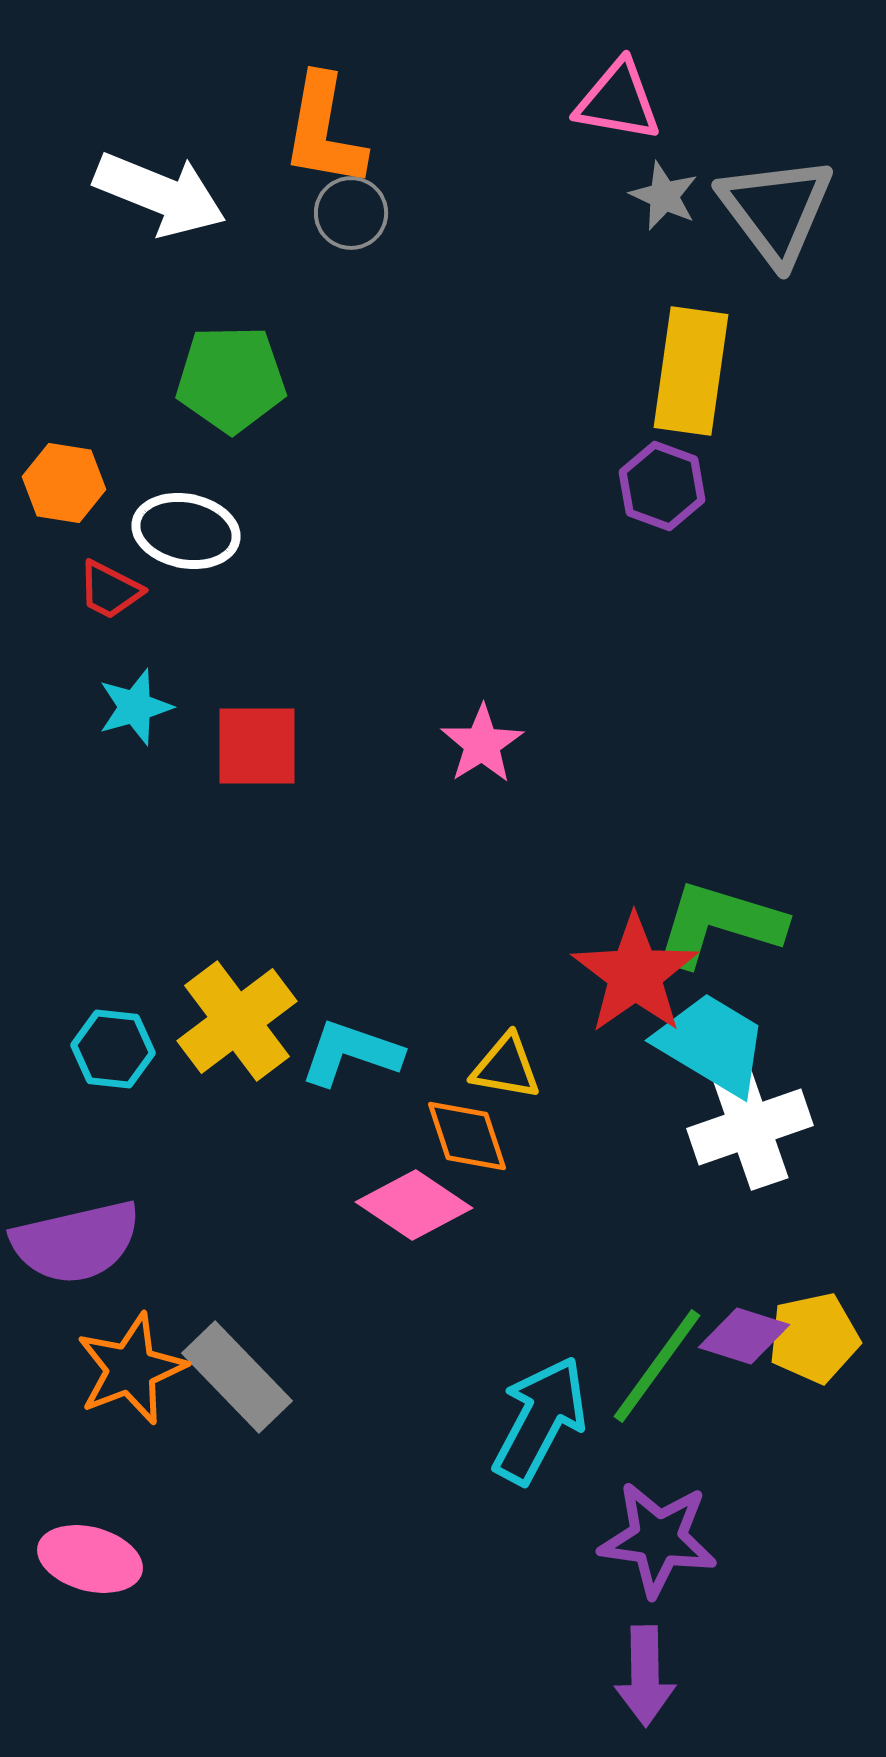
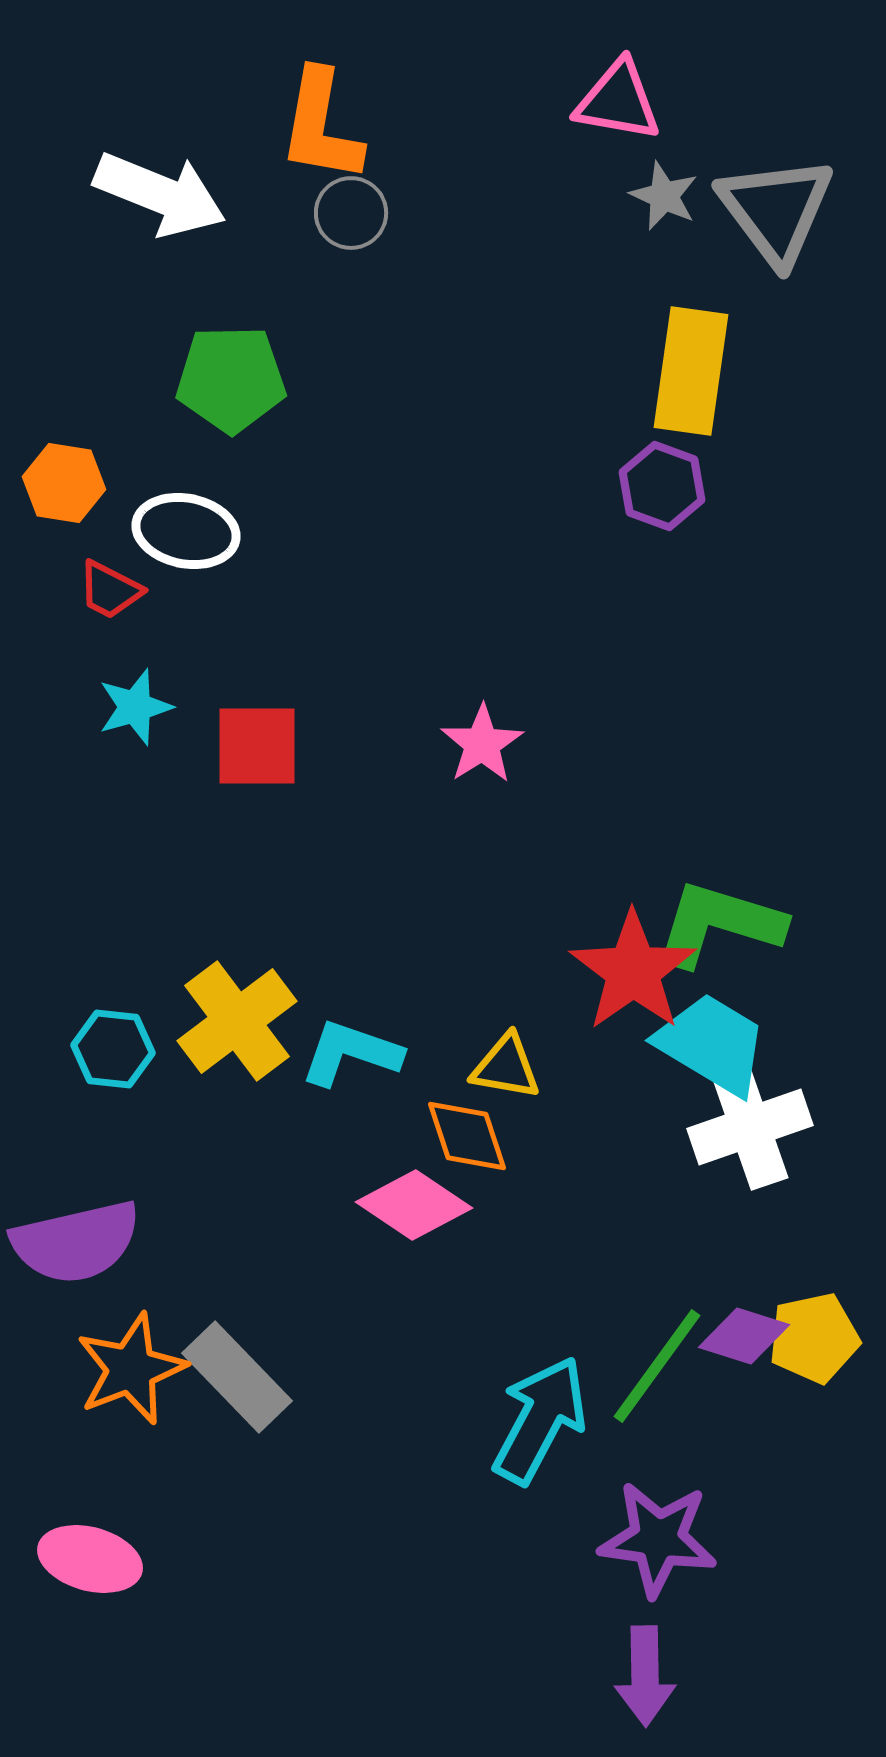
orange L-shape: moved 3 px left, 5 px up
red star: moved 2 px left, 3 px up
